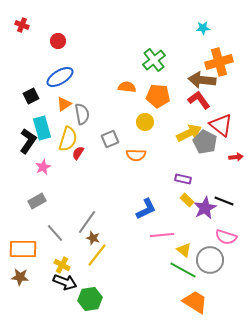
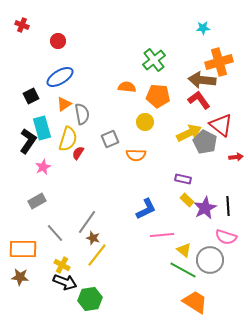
black line at (224, 201): moved 4 px right, 5 px down; rotated 66 degrees clockwise
